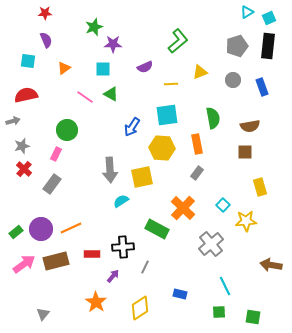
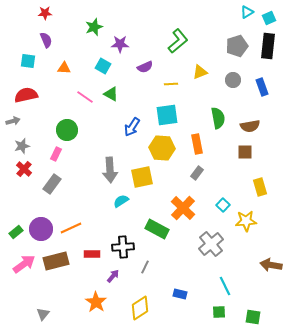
purple star at (113, 44): moved 7 px right
orange triangle at (64, 68): rotated 40 degrees clockwise
cyan square at (103, 69): moved 3 px up; rotated 28 degrees clockwise
green semicircle at (213, 118): moved 5 px right
